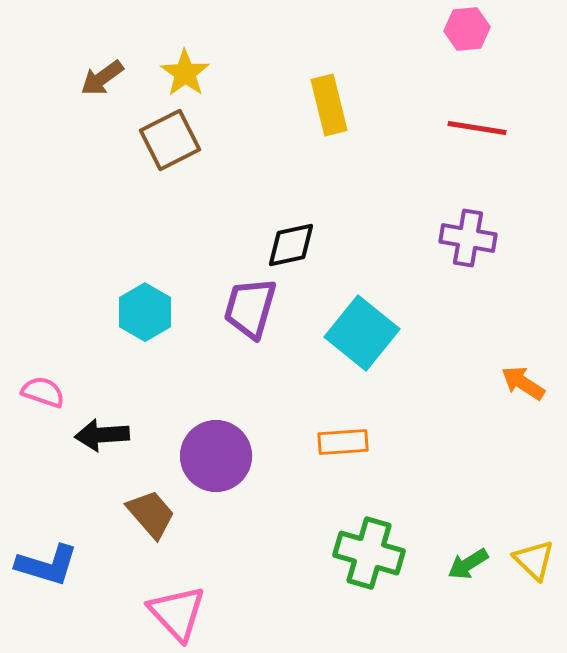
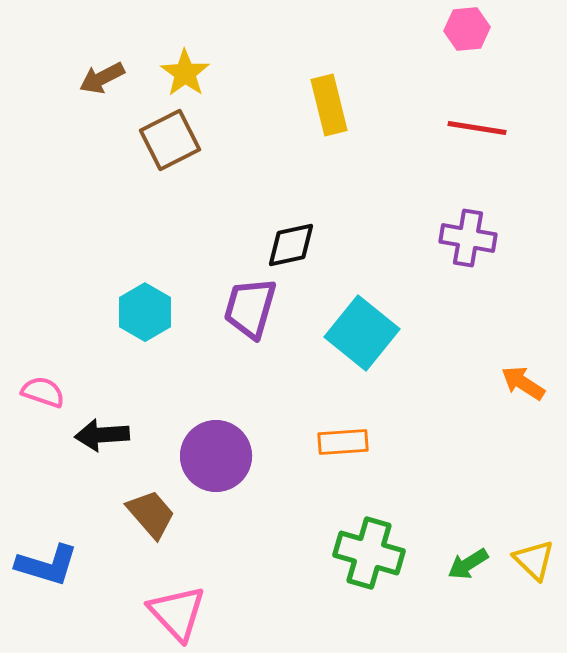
brown arrow: rotated 9 degrees clockwise
